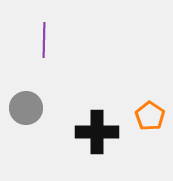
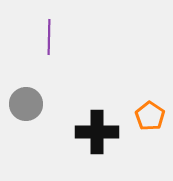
purple line: moved 5 px right, 3 px up
gray circle: moved 4 px up
